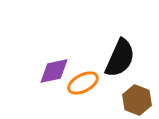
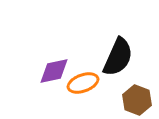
black semicircle: moved 2 px left, 1 px up
orange ellipse: rotated 8 degrees clockwise
